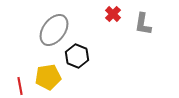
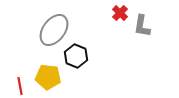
red cross: moved 7 px right, 1 px up
gray L-shape: moved 1 px left, 2 px down
black hexagon: moved 1 px left
yellow pentagon: rotated 15 degrees clockwise
